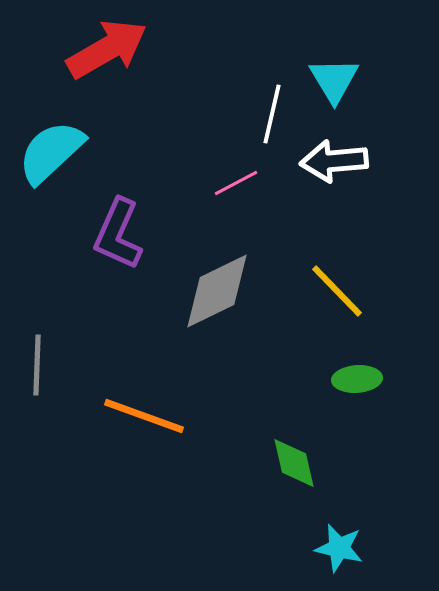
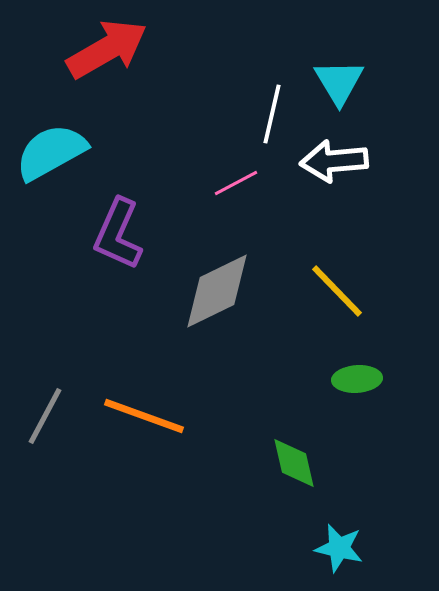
cyan triangle: moved 5 px right, 2 px down
cyan semicircle: rotated 14 degrees clockwise
gray line: moved 8 px right, 51 px down; rotated 26 degrees clockwise
